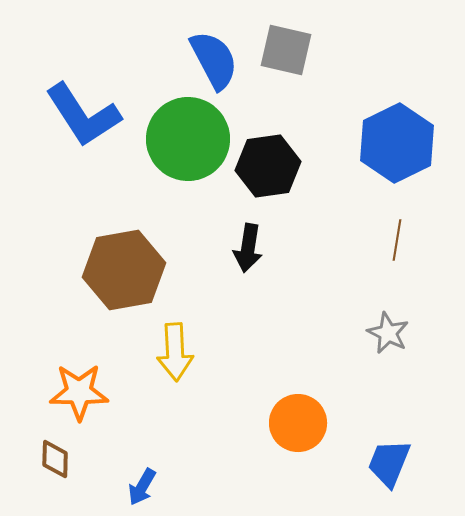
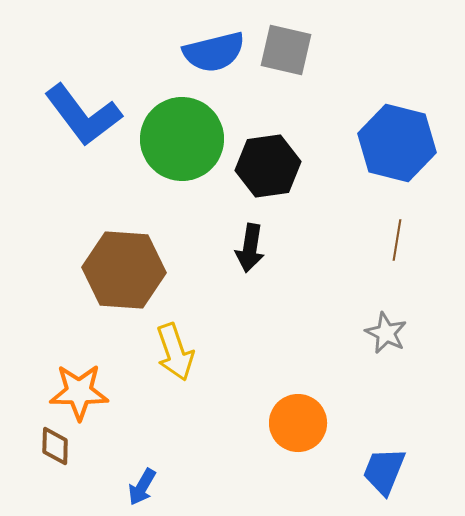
blue semicircle: moved 8 px up; rotated 104 degrees clockwise
blue L-shape: rotated 4 degrees counterclockwise
green circle: moved 6 px left
blue hexagon: rotated 20 degrees counterclockwise
black arrow: moved 2 px right
brown hexagon: rotated 14 degrees clockwise
gray star: moved 2 px left
yellow arrow: rotated 16 degrees counterclockwise
brown diamond: moved 13 px up
blue trapezoid: moved 5 px left, 8 px down
